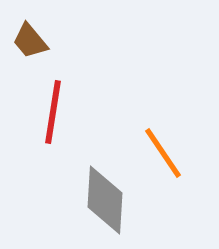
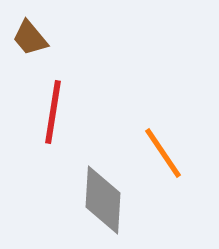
brown trapezoid: moved 3 px up
gray diamond: moved 2 px left
